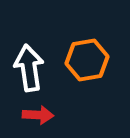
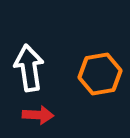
orange hexagon: moved 13 px right, 14 px down
